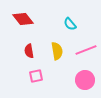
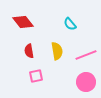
red diamond: moved 3 px down
pink line: moved 5 px down
pink circle: moved 1 px right, 2 px down
